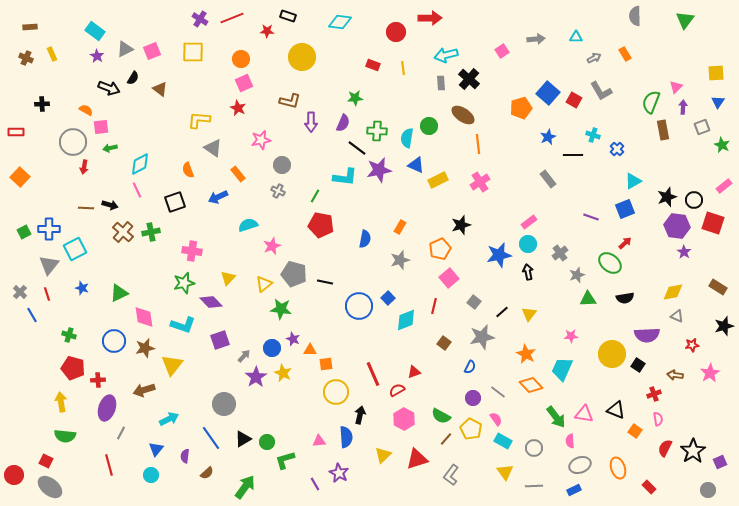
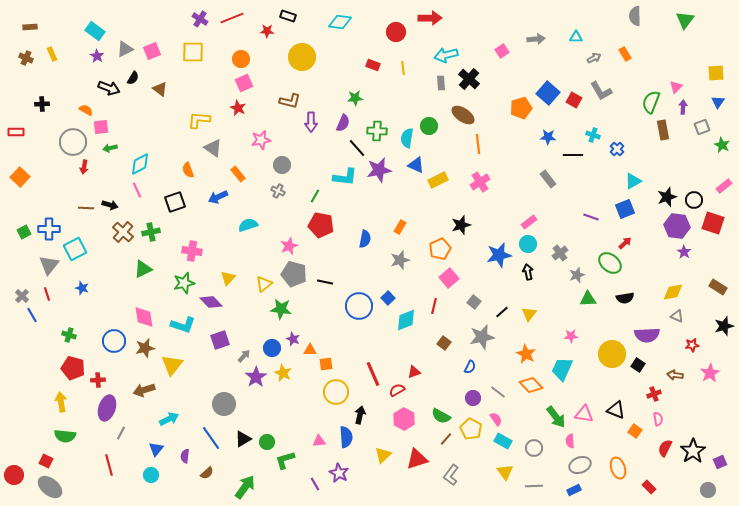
blue star at (548, 137): rotated 28 degrees clockwise
black line at (357, 148): rotated 12 degrees clockwise
pink star at (272, 246): moved 17 px right
gray cross at (20, 292): moved 2 px right, 4 px down
green triangle at (119, 293): moved 24 px right, 24 px up
